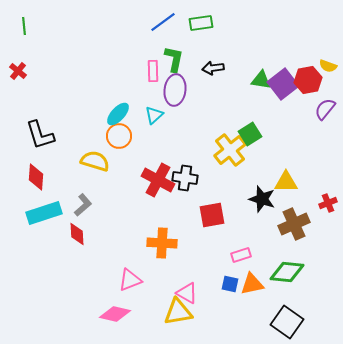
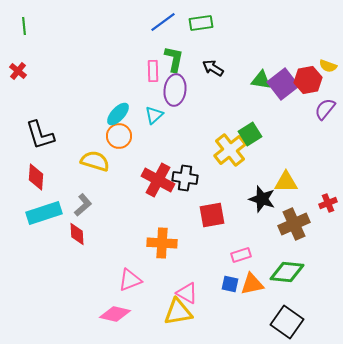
black arrow at (213, 68): rotated 40 degrees clockwise
